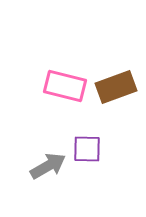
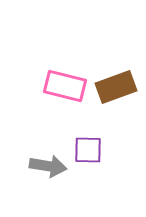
purple square: moved 1 px right, 1 px down
gray arrow: rotated 39 degrees clockwise
